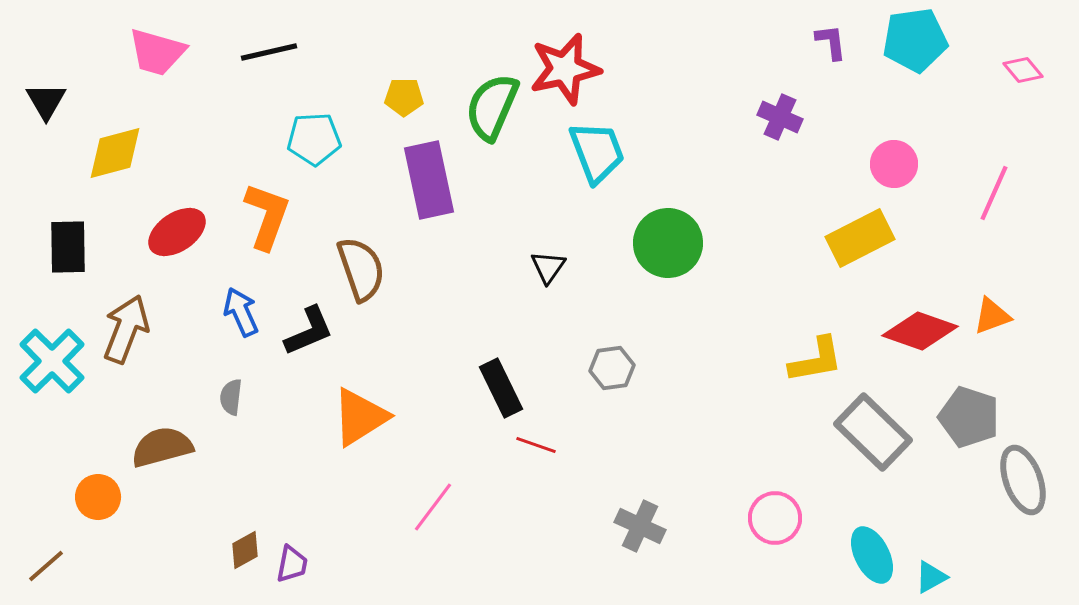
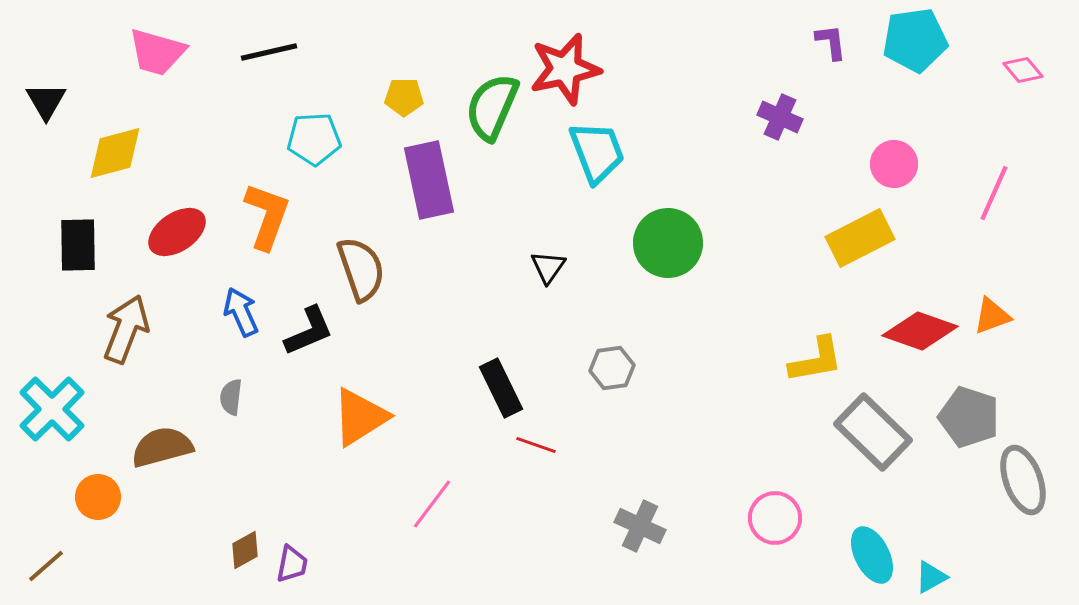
black rectangle at (68, 247): moved 10 px right, 2 px up
cyan cross at (52, 361): moved 48 px down
pink line at (433, 507): moved 1 px left, 3 px up
